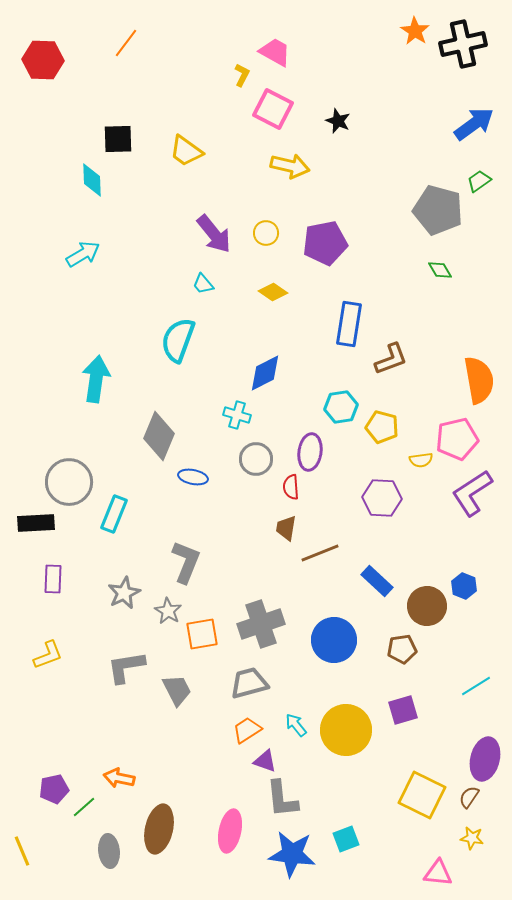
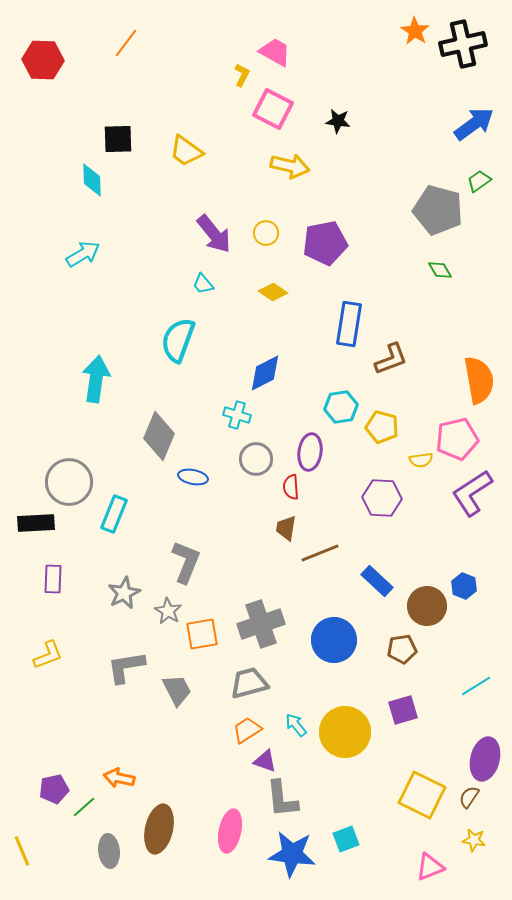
black star at (338, 121): rotated 15 degrees counterclockwise
yellow circle at (346, 730): moved 1 px left, 2 px down
yellow star at (472, 838): moved 2 px right, 2 px down
pink triangle at (438, 873): moved 8 px left, 6 px up; rotated 28 degrees counterclockwise
